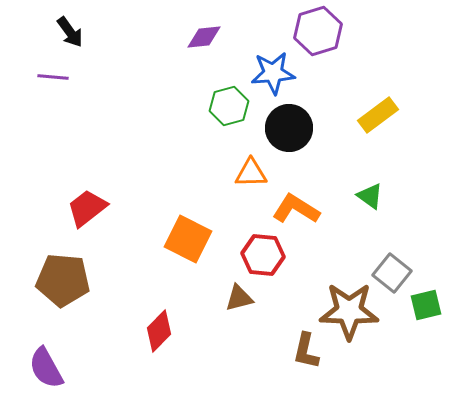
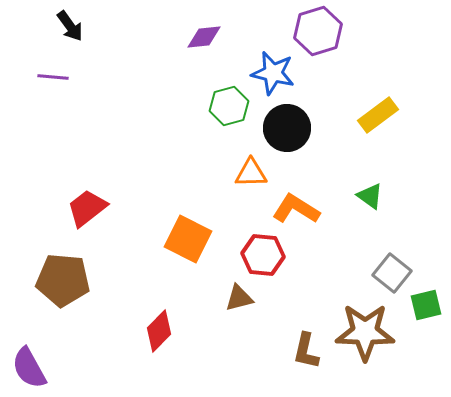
black arrow: moved 6 px up
blue star: rotated 18 degrees clockwise
black circle: moved 2 px left
brown star: moved 16 px right, 21 px down
purple semicircle: moved 17 px left
